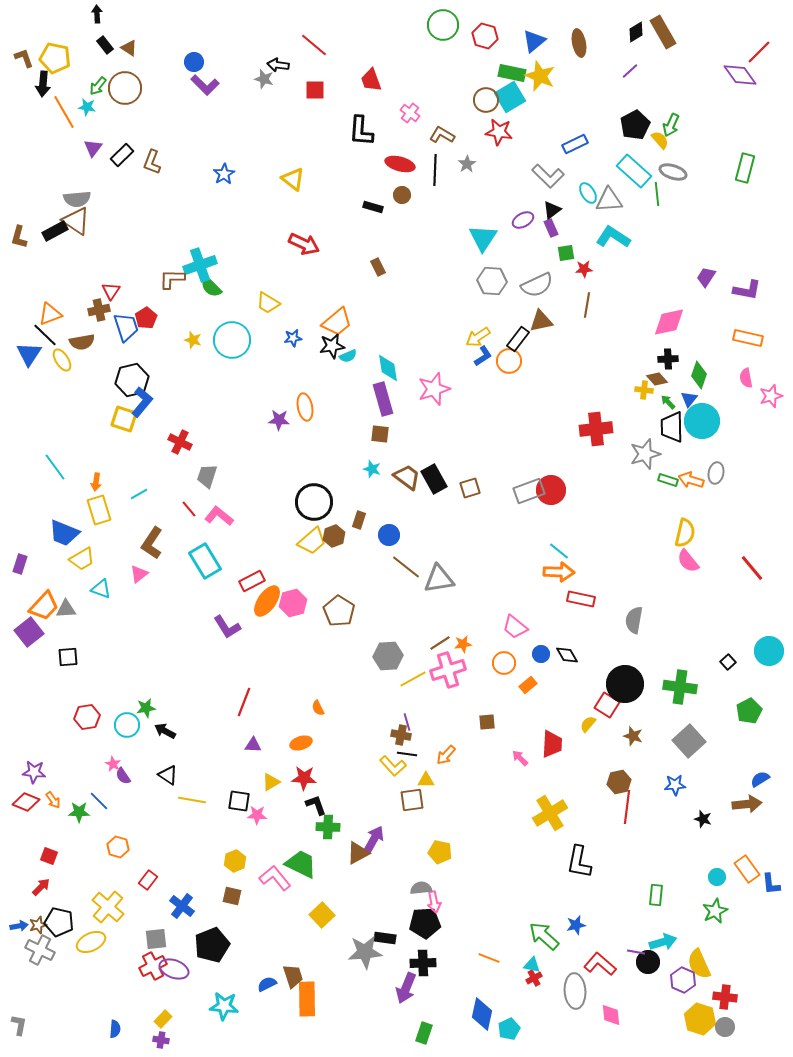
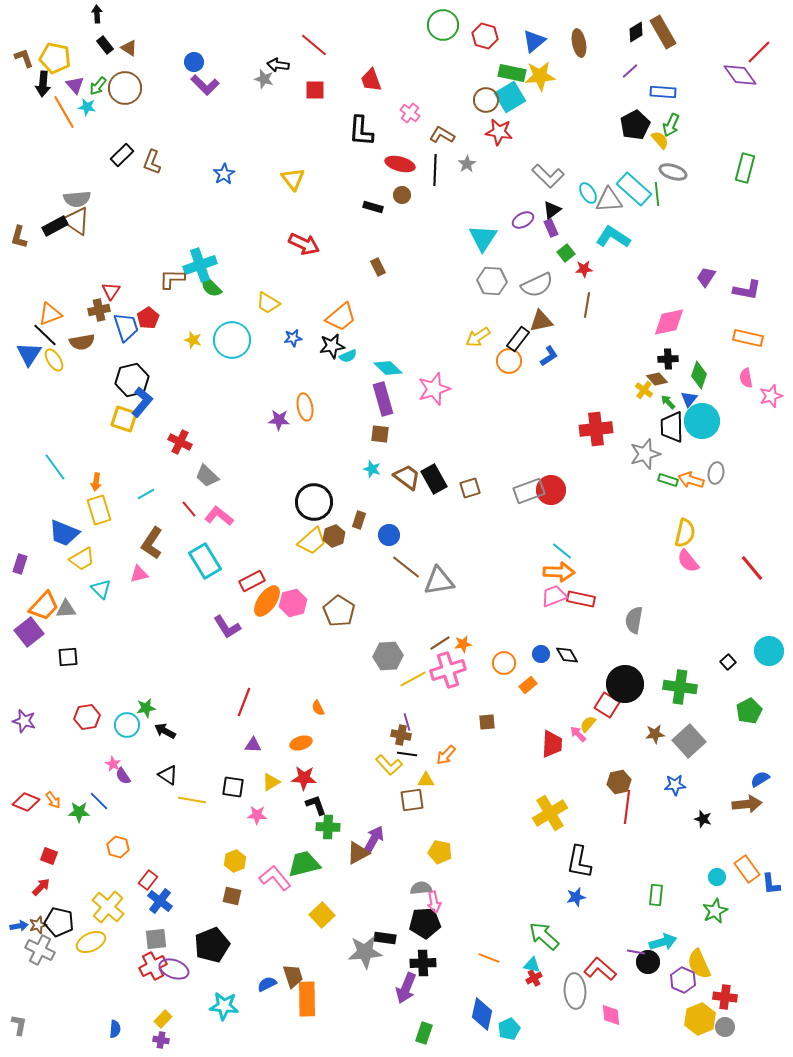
yellow star at (540, 76): rotated 28 degrees counterclockwise
blue rectangle at (575, 144): moved 88 px right, 52 px up; rotated 30 degrees clockwise
purple triangle at (93, 148): moved 18 px left, 63 px up; rotated 18 degrees counterclockwise
cyan rectangle at (634, 171): moved 18 px down
yellow triangle at (293, 179): rotated 15 degrees clockwise
black rectangle at (55, 231): moved 5 px up
green square at (566, 253): rotated 30 degrees counterclockwise
red pentagon at (146, 318): moved 2 px right
orange trapezoid at (337, 322): moved 4 px right, 5 px up
blue L-shape at (483, 356): moved 66 px right
yellow ellipse at (62, 360): moved 8 px left
cyan diamond at (388, 368): rotated 36 degrees counterclockwise
yellow cross at (644, 390): rotated 30 degrees clockwise
gray trapezoid at (207, 476): rotated 65 degrees counterclockwise
cyan line at (139, 494): moved 7 px right
cyan line at (559, 551): moved 3 px right
pink triangle at (139, 574): rotated 24 degrees clockwise
gray triangle at (439, 579): moved 2 px down
cyan triangle at (101, 589): rotated 25 degrees clockwise
pink trapezoid at (515, 627): moved 39 px right, 31 px up; rotated 120 degrees clockwise
brown star at (633, 736): moved 22 px right, 2 px up; rotated 24 degrees counterclockwise
pink arrow at (520, 758): moved 58 px right, 24 px up
yellow L-shape at (393, 766): moved 4 px left, 1 px up
purple star at (34, 772): moved 10 px left, 51 px up; rotated 10 degrees clockwise
black square at (239, 801): moved 6 px left, 14 px up
green trapezoid at (301, 864): moved 3 px right; rotated 40 degrees counterclockwise
blue cross at (182, 906): moved 22 px left, 5 px up
blue star at (576, 925): moved 28 px up
red L-shape at (600, 964): moved 5 px down
yellow hexagon at (700, 1019): rotated 20 degrees clockwise
